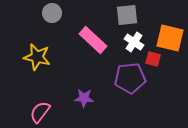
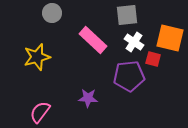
yellow star: rotated 28 degrees counterclockwise
purple pentagon: moved 1 px left, 2 px up
purple star: moved 4 px right
